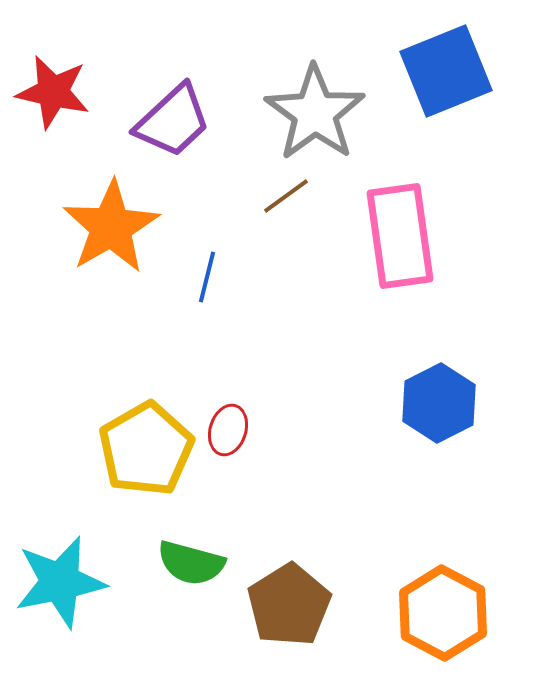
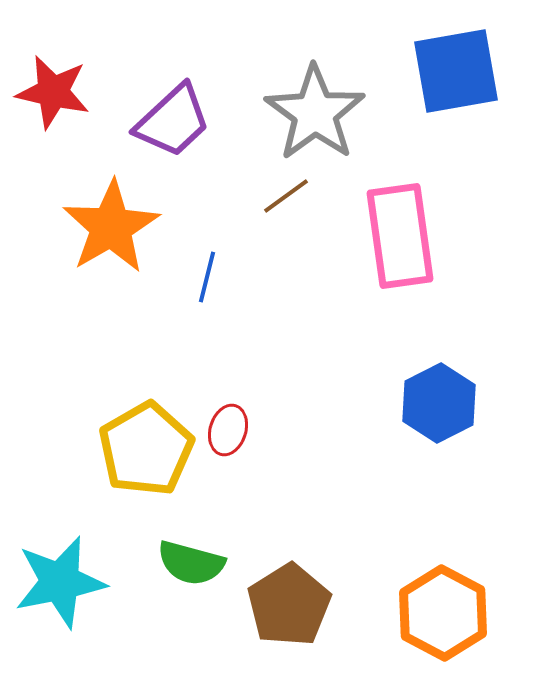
blue square: moved 10 px right; rotated 12 degrees clockwise
